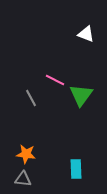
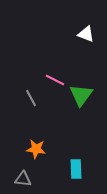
orange star: moved 10 px right, 5 px up
